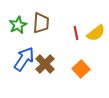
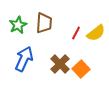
brown trapezoid: moved 3 px right
red line: rotated 40 degrees clockwise
blue arrow: rotated 10 degrees counterclockwise
brown cross: moved 15 px right
